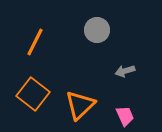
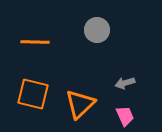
orange line: rotated 64 degrees clockwise
gray arrow: moved 12 px down
orange square: rotated 24 degrees counterclockwise
orange triangle: moved 1 px up
